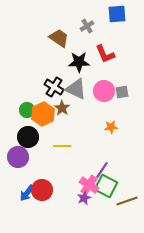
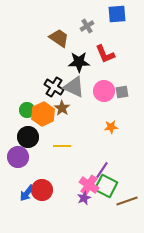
gray triangle: moved 2 px left, 2 px up
